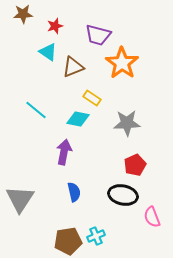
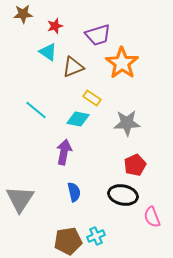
purple trapezoid: rotated 32 degrees counterclockwise
